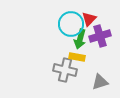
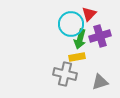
red triangle: moved 5 px up
yellow rectangle: rotated 21 degrees counterclockwise
gray cross: moved 4 px down
